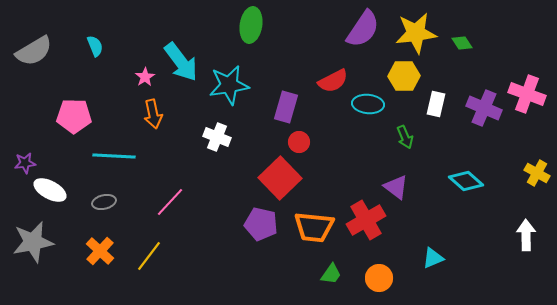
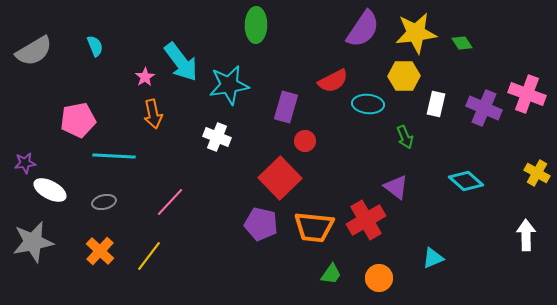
green ellipse: moved 5 px right; rotated 8 degrees counterclockwise
pink pentagon: moved 4 px right, 4 px down; rotated 12 degrees counterclockwise
red circle: moved 6 px right, 1 px up
